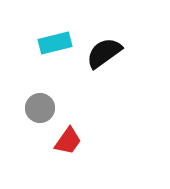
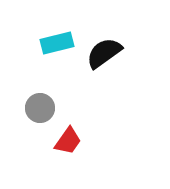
cyan rectangle: moved 2 px right
